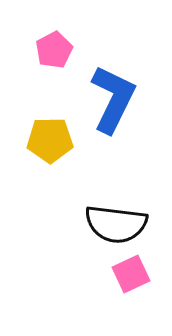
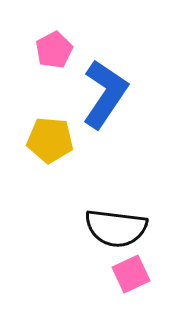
blue L-shape: moved 8 px left, 5 px up; rotated 8 degrees clockwise
yellow pentagon: rotated 6 degrees clockwise
black semicircle: moved 4 px down
